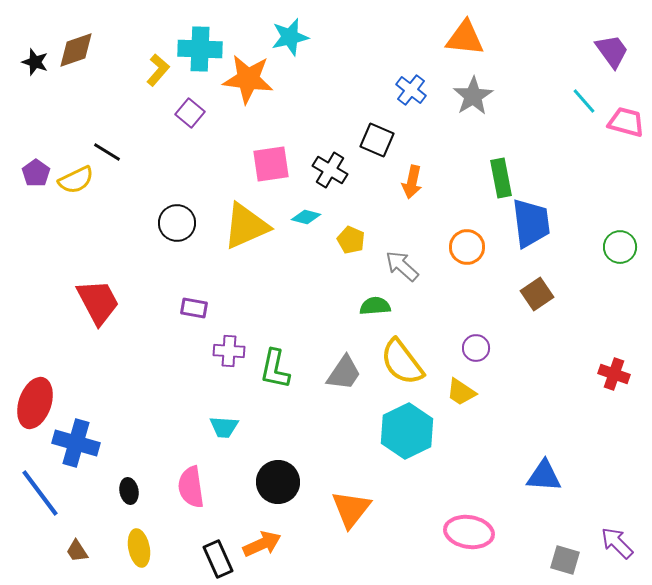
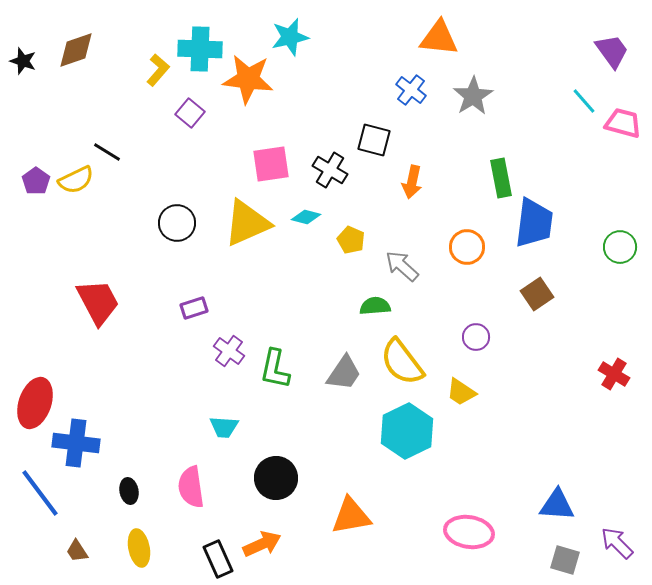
orange triangle at (465, 38): moved 26 px left
black star at (35, 62): moved 12 px left, 1 px up
pink trapezoid at (626, 122): moved 3 px left, 1 px down
black square at (377, 140): moved 3 px left; rotated 8 degrees counterclockwise
purple pentagon at (36, 173): moved 8 px down
blue trapezoid at (531, 223): moved 3 px right; rotated 14 degrees clockwise
yellow triangle at (246, 226): moved 1 px right, 3 px up
purple rectangle at (194, 308): rotated 28 degrees counterclockwise
purple circle at (476, 348): moved 11 px up
purple cross at (229, 351): rotated 32 degrees clockwise
red cross at (614, 374): rotated 12 degrees clockwise
blue cross at (76, 443): rotated 9 degrees counterclockwise
blue triangle at (544, 476): moved 13 px right, 29 px down
black circle at (278, 482): moved 2 px left, 4 px up
orange triangle at (351, 509): moved 7 px down; rotated 42 degrees clockwise
